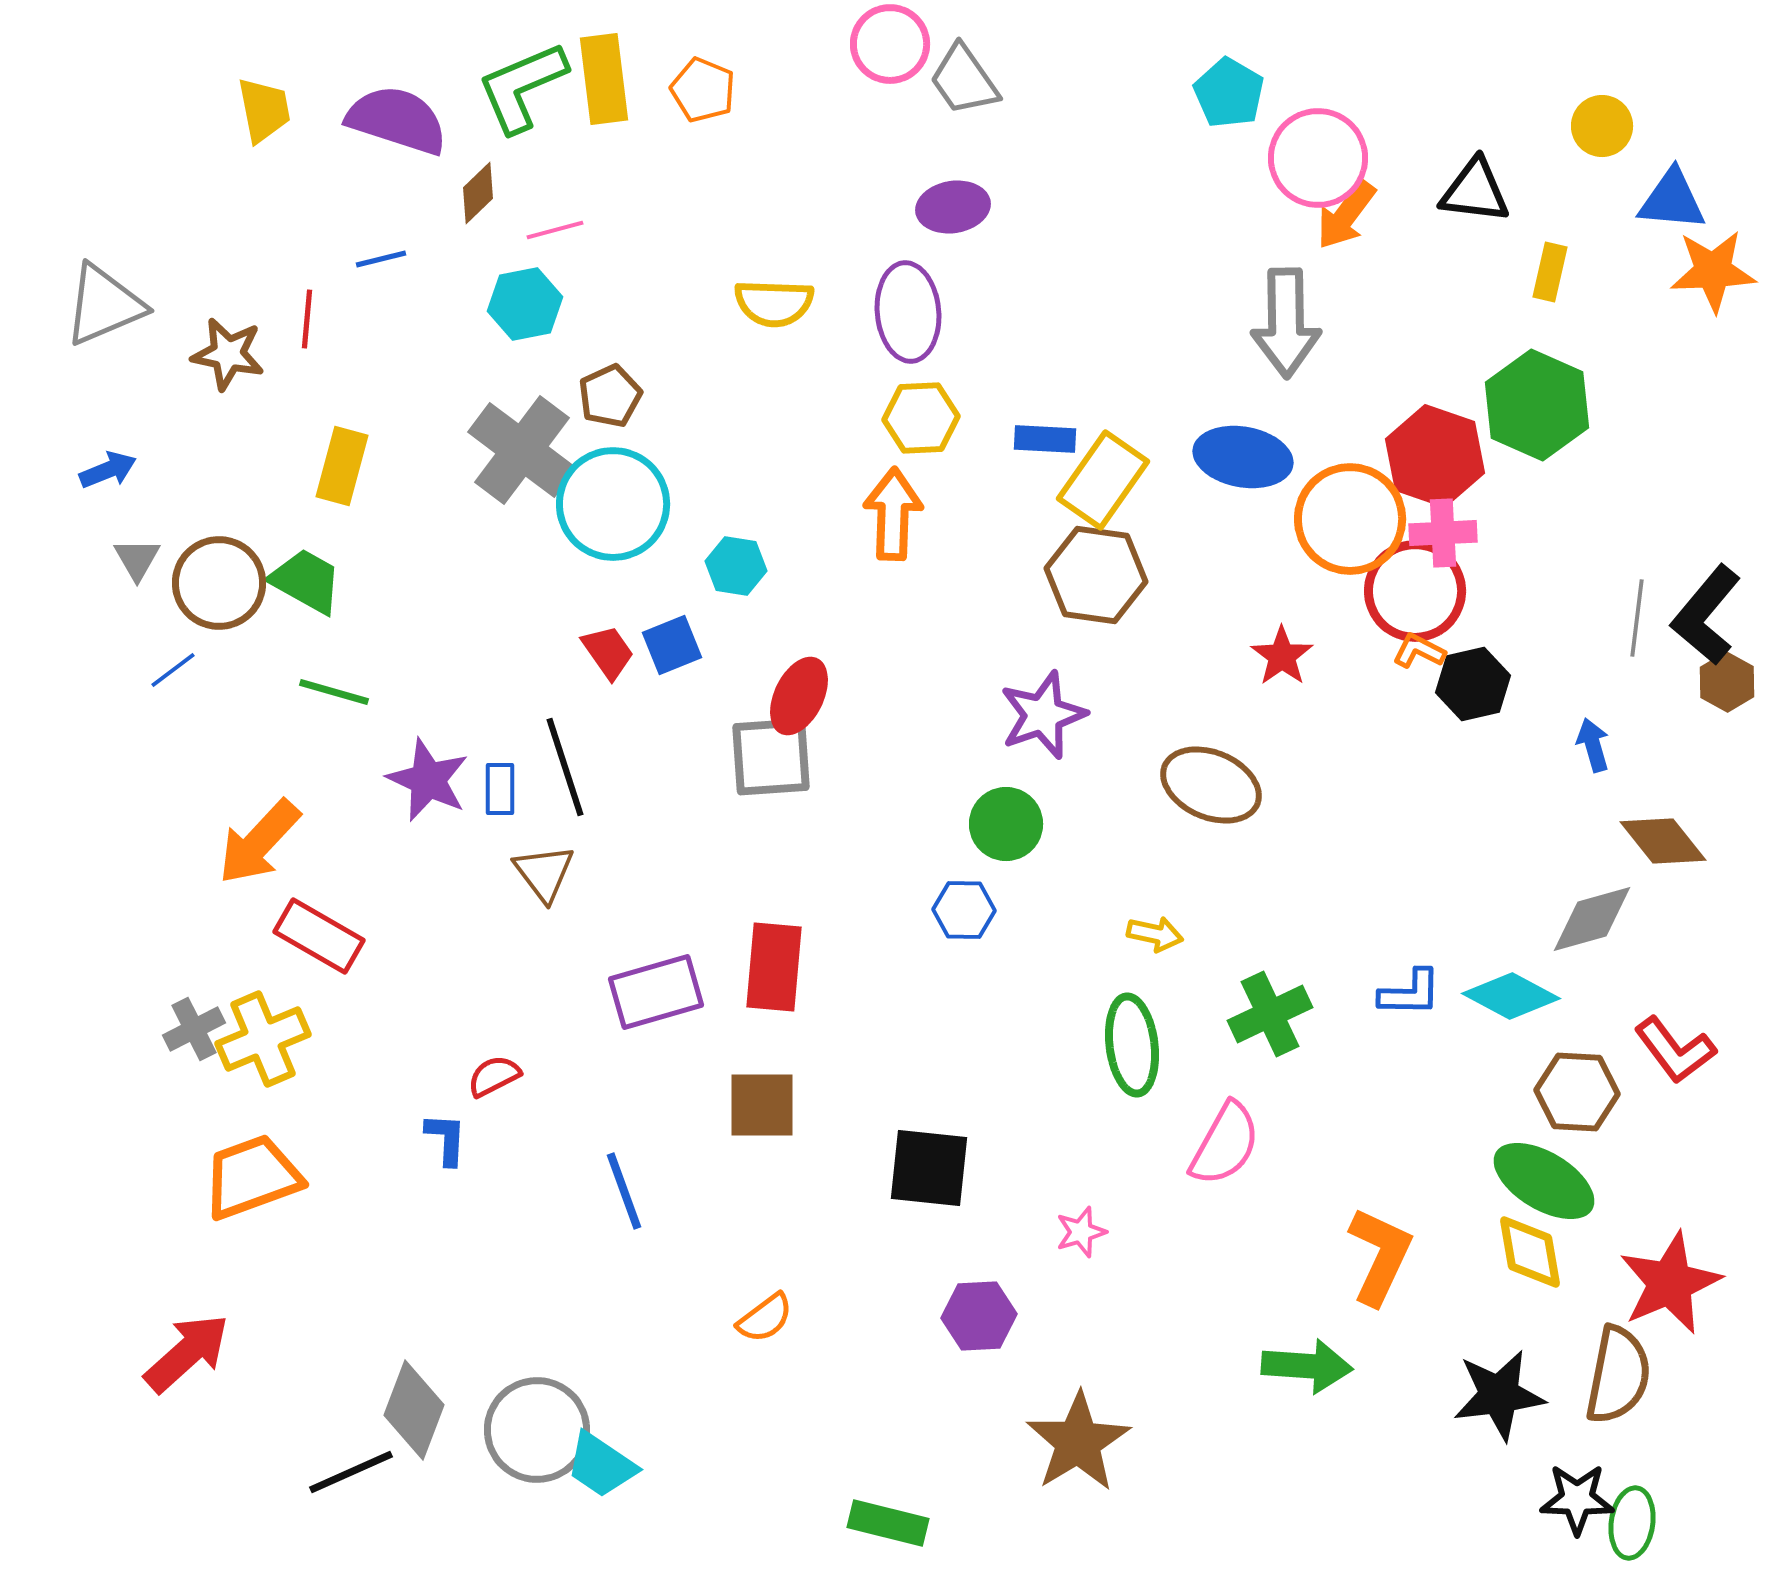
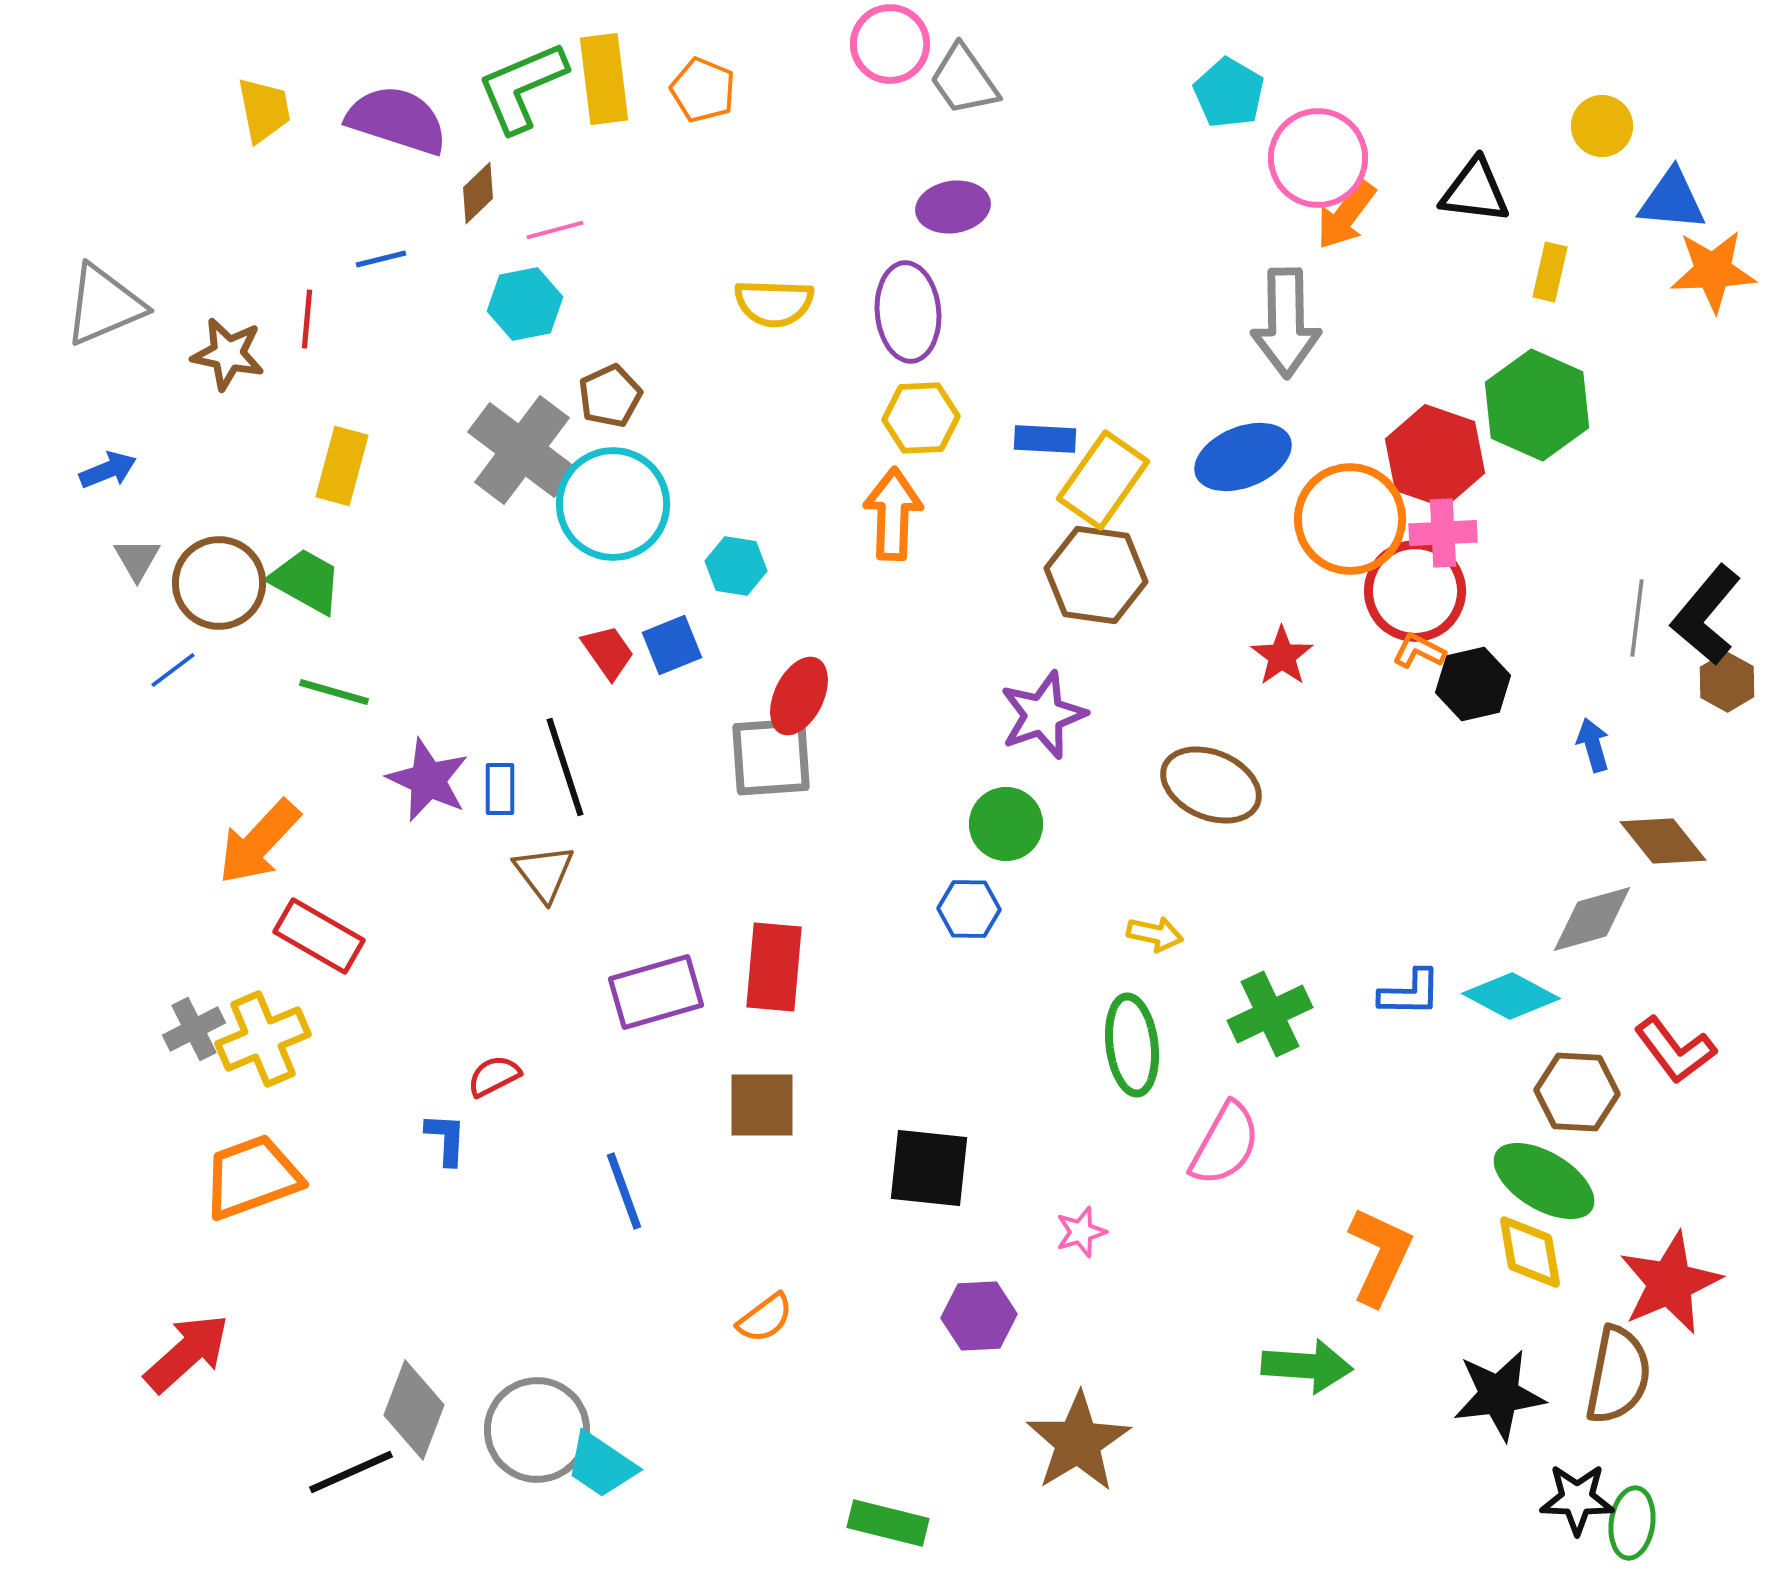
blue ellipse at (1243, 457): rotated 32 degrees counterclockwise
blue hexagon at (964, 910): moved 5 px right, 1 px up
